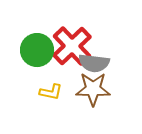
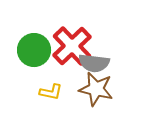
green circle: moved 3 px left
brown star: moved 3 px right; rotated 12 degrees clockwise
